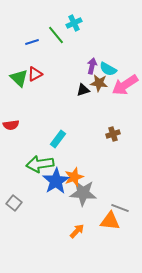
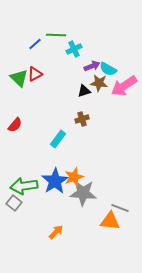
cyan cross: moved 26 px down
green line: rotated 48 degrees counterclockwise
blue line: moved 3 px right, 2 px down; rotated 24 degrees counterclockwise
purple arrow: rotated 56 degrees clockwise
pink arrow: moved 1 px left, 1 px down
black triangle: moved 1 px right, 1 px down
red semicircle: moved 4 px right; rotated 42 degrees counterclockwise
brown cross: moved 31 px left, 15 px up
green arrow: moved 16 px left, 22 px down
blue star: moved 1 px left
orange arrow: moved 21 px left, 1 px down
